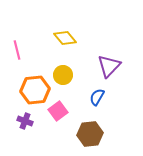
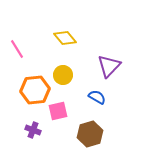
pink line: moved 1 px up; rotated 18 degrees counterclockwise
blue semicircle: rotated 90 degrees clockwise
pink square: rotated 24 degrees clockwise
purple cross: moved 8 px right, 9 px down
brown hexagon: rotated 10 degrees counterclockwise
